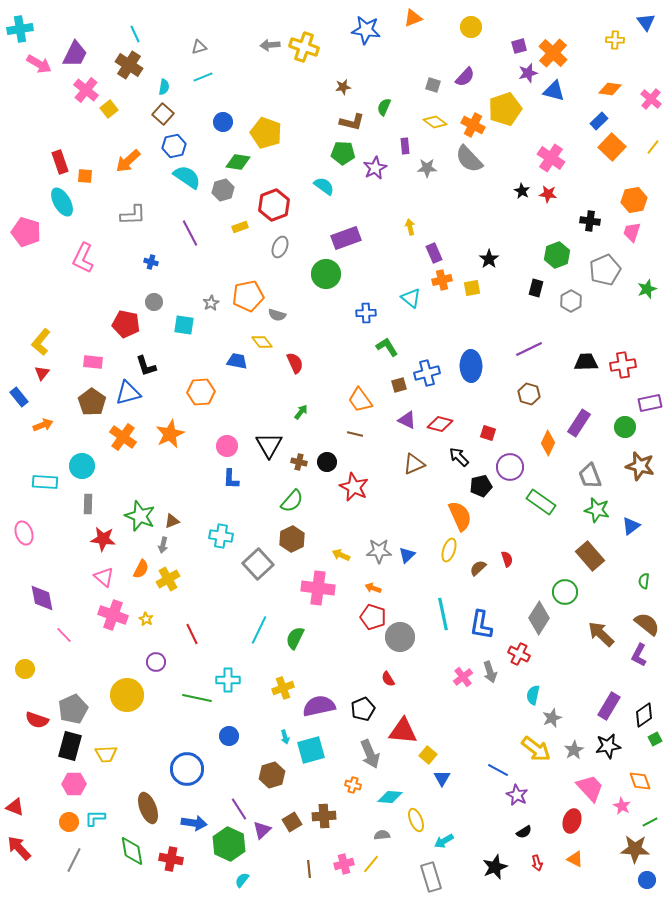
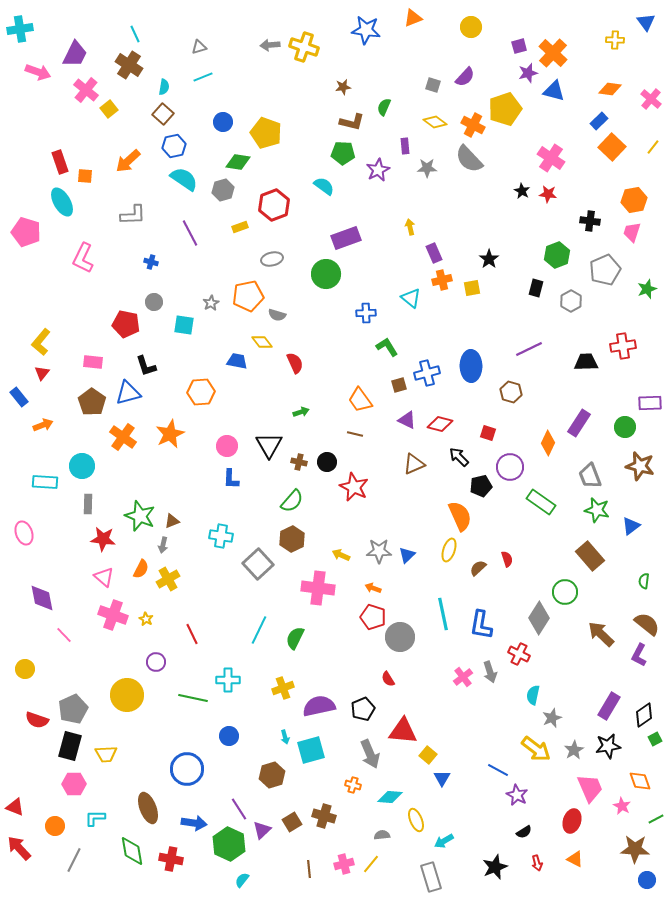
pink arrow at (39, 64): moved 1 px left, 8 px down; rotated 10 degrees counterclockwise
purple star at (375, 168): moved 3 px right, 2 px down
cyan semicircle at (187, 177): moved 3 px left, 2 px down
gray ellipse at (280, 247): moved 8 px left, 12 px down; rotated 55 degrees clockwise
red cross at (623, 365): moved 19 px up
brown hexagon at (529, 394): moved 18 px left, 2 px up
purple rectangle at (650, 403): rotated 10 degrees clockwise
green arrow at (301, 412): rotated 35 degrees clockwise
green line at (197, 698): moved 4 px left
pink trapezoid at (590, 788): rotated 20 degrees clockwise
brown cross at (324, 816): rotated 20 degrees clockwise
orange circle at (69, 822): moved 14 px left, 4 px down
green line at (650, 822): moved 6 px right, 3 px up
